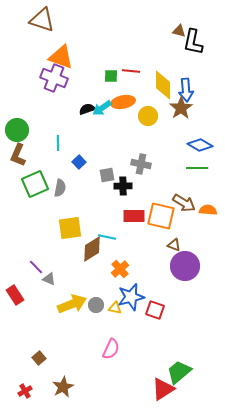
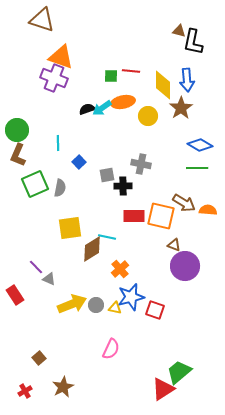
blue arrow at (186, 90): moved 1 px right, 10 px up
